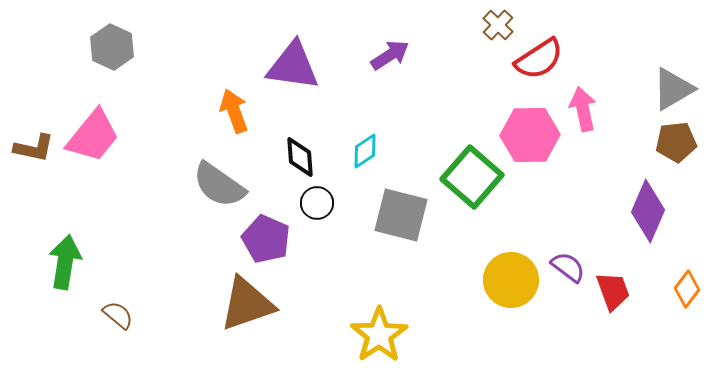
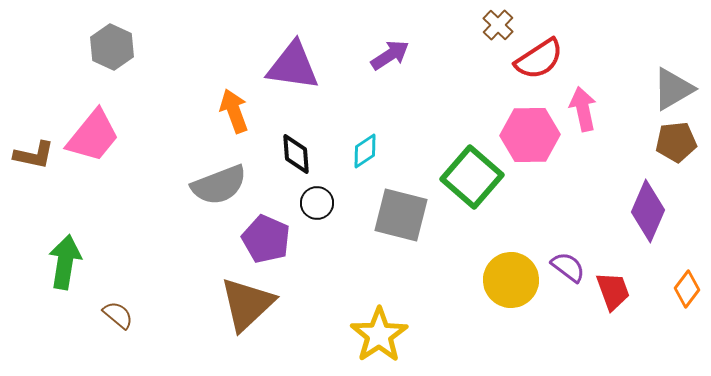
brown L-shape: moved 7 px down
black diamond: moved 4 px left, 3 px up
gray semicircle: rotated 56 degrees counterclockwise
brown triangle: rotated 24 degrees counterclockwise
